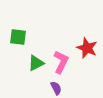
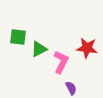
red star: rotated 15 degrees counterclockwise
green triangle: moved 3 px right, 14 px up
purple semicircle: moved 15 px right
